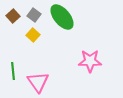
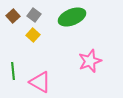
green ellipse: moved 10 px right; rotated 72 degrees counterclockwise
pink star: rotated 20 degrees counterclockwise
pink triangle: moved 2 px right; rotated 25 degrees counterclockwise
